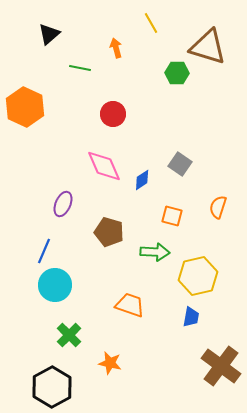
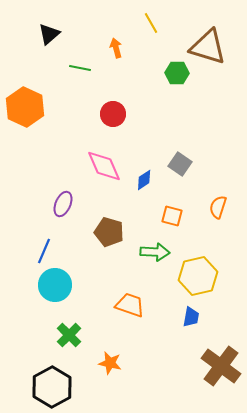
blue diamond: moved 2 px right
